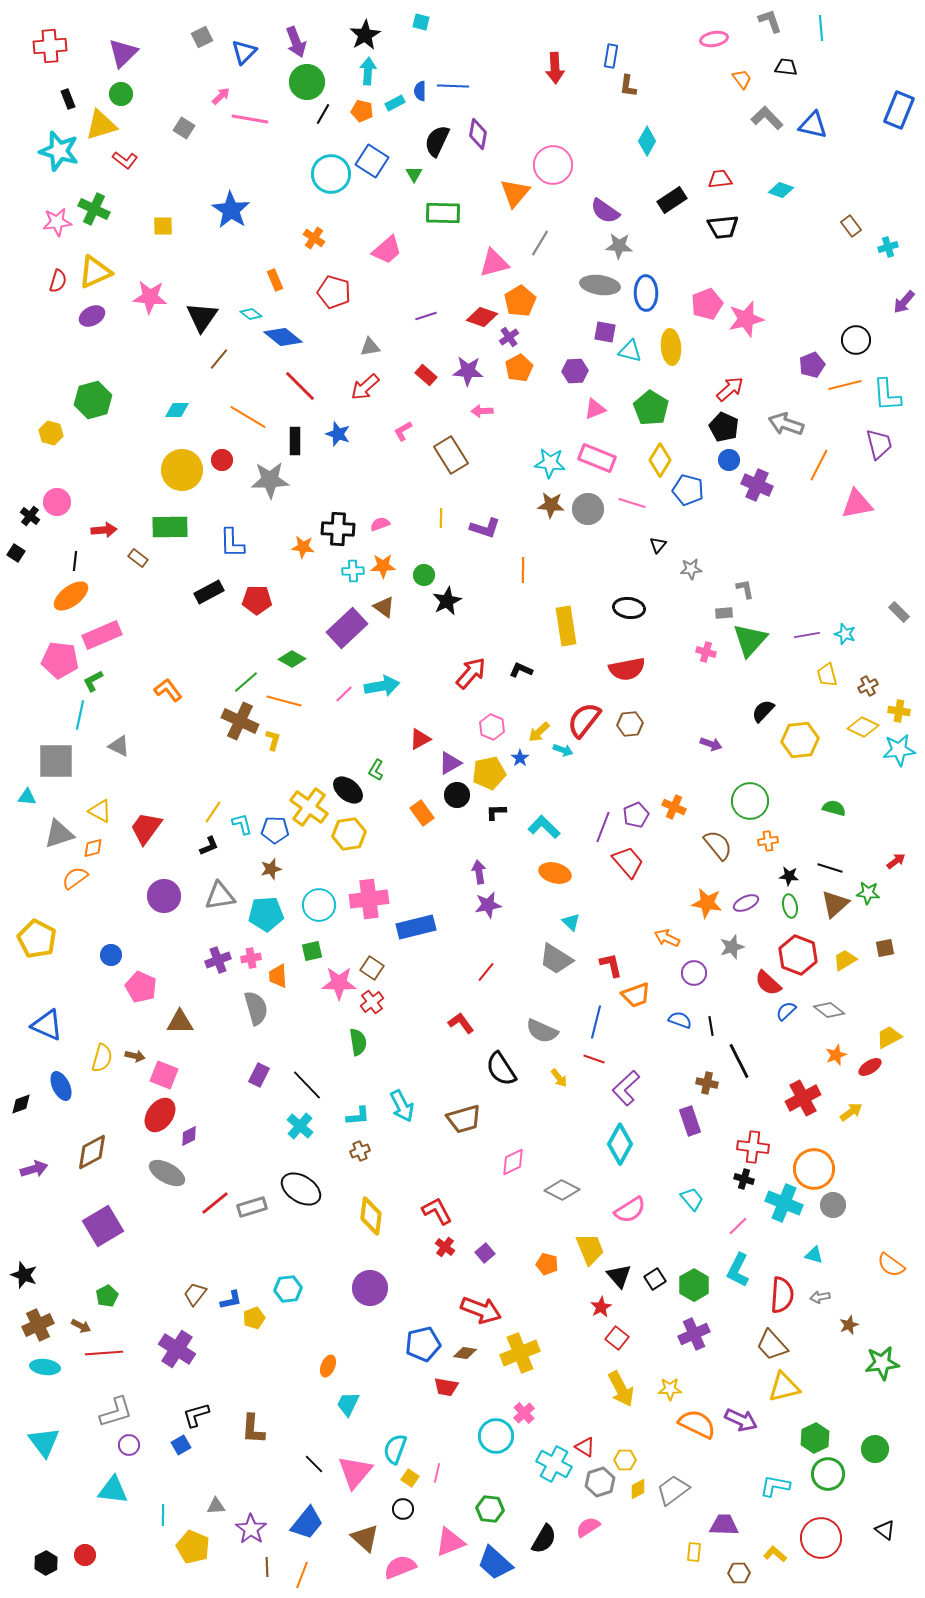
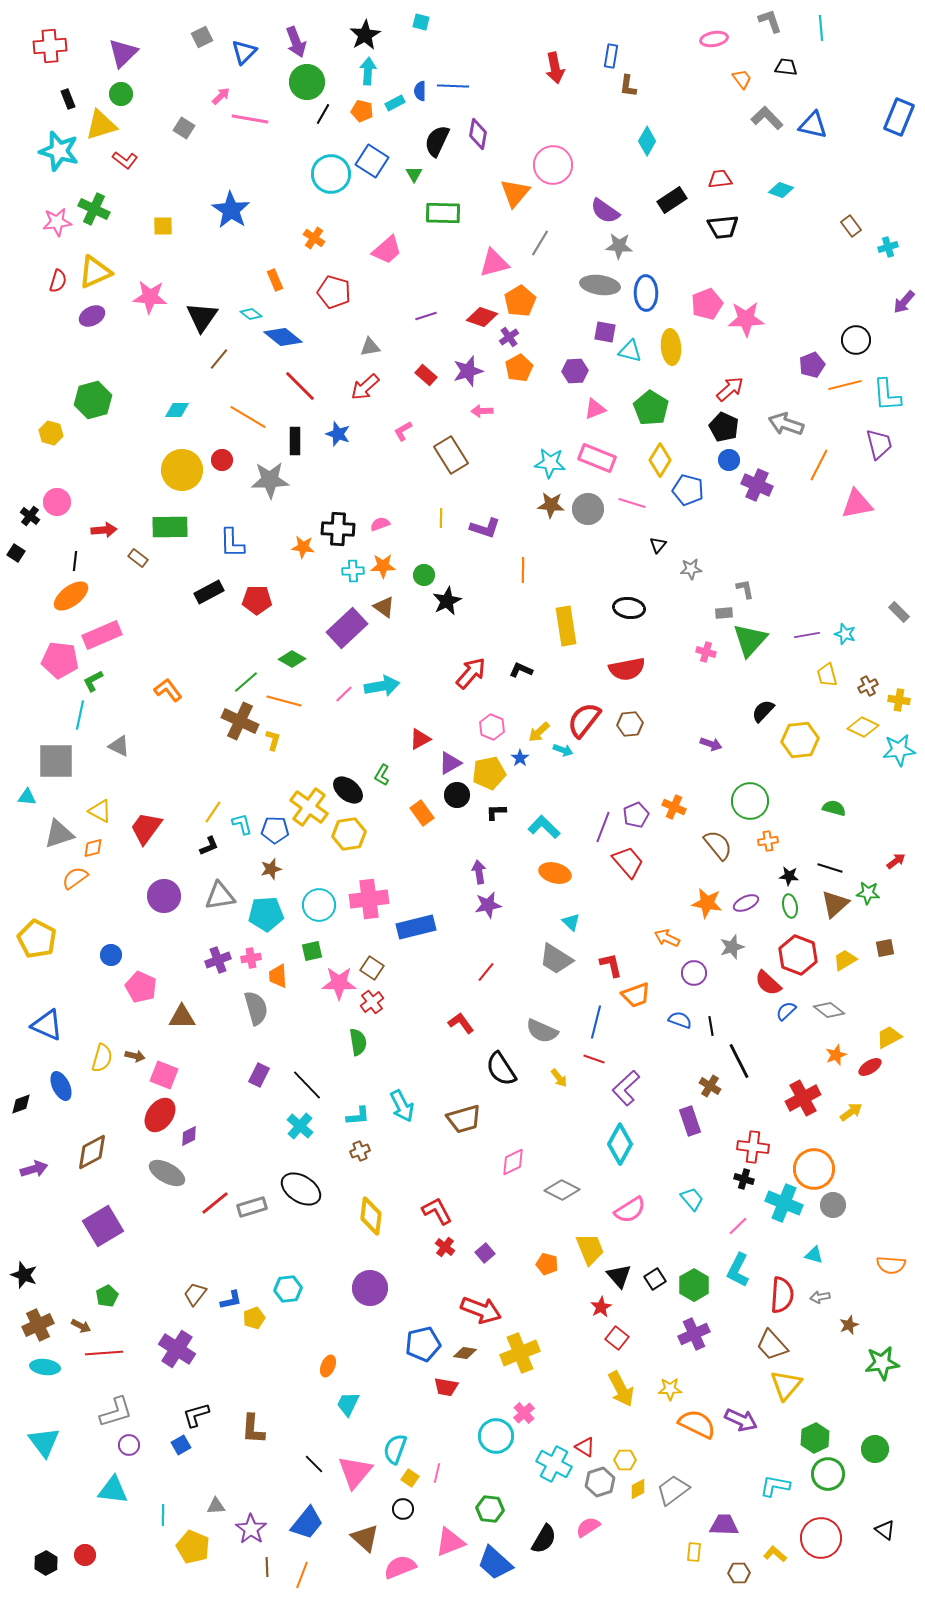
red arrow at (555, 68): rotated 8 degrees counterclockwise
blue rectangle at (899, 110): moved 7 px down
pink star at (746, 319): rotated 12 degrees clockwise
purple star at (468, 371): rotated 20 degrees counterclockwise
yellow cross at (899, 711): moved 11 px up
green L-shape at (376, 770): moved 6 px right, 5 px down
brown triangle at (180, 1022): moved 2 px right, 5 px up
brown cross at (707, 1083): moved 3 px right, 3 px down; rotated 20 degrees clockwise
orange semicircle at (891, 1265): rotated 32 degrees counterclockwise
yellow triangle at (784, 1387): moved 2 px right, 2 px up; rotated 36 degrees counterclockwise
